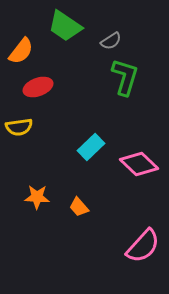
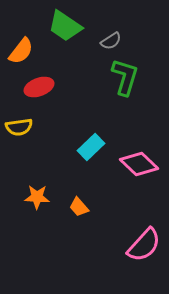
red ellipse: moved 1 px right
pink semicircle: moved 1 px right, 1 px up
